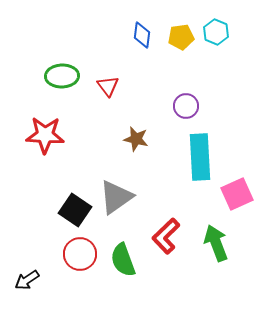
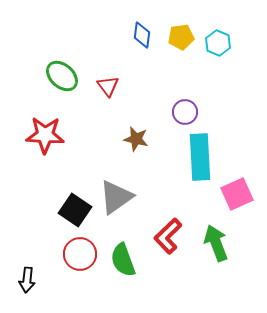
cyan hexagon: moved 2 px right, 11 px down
green ellipse: rotated 44 degrees clockwise
purple circle: moved 1 px left, 6 px down
red L-shape: moved 2 px right
black arrow: rotated 50 degrees counterclockwise
